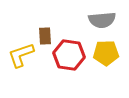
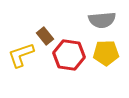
brown rectangle: rotated 36 degrees counterclockwise
